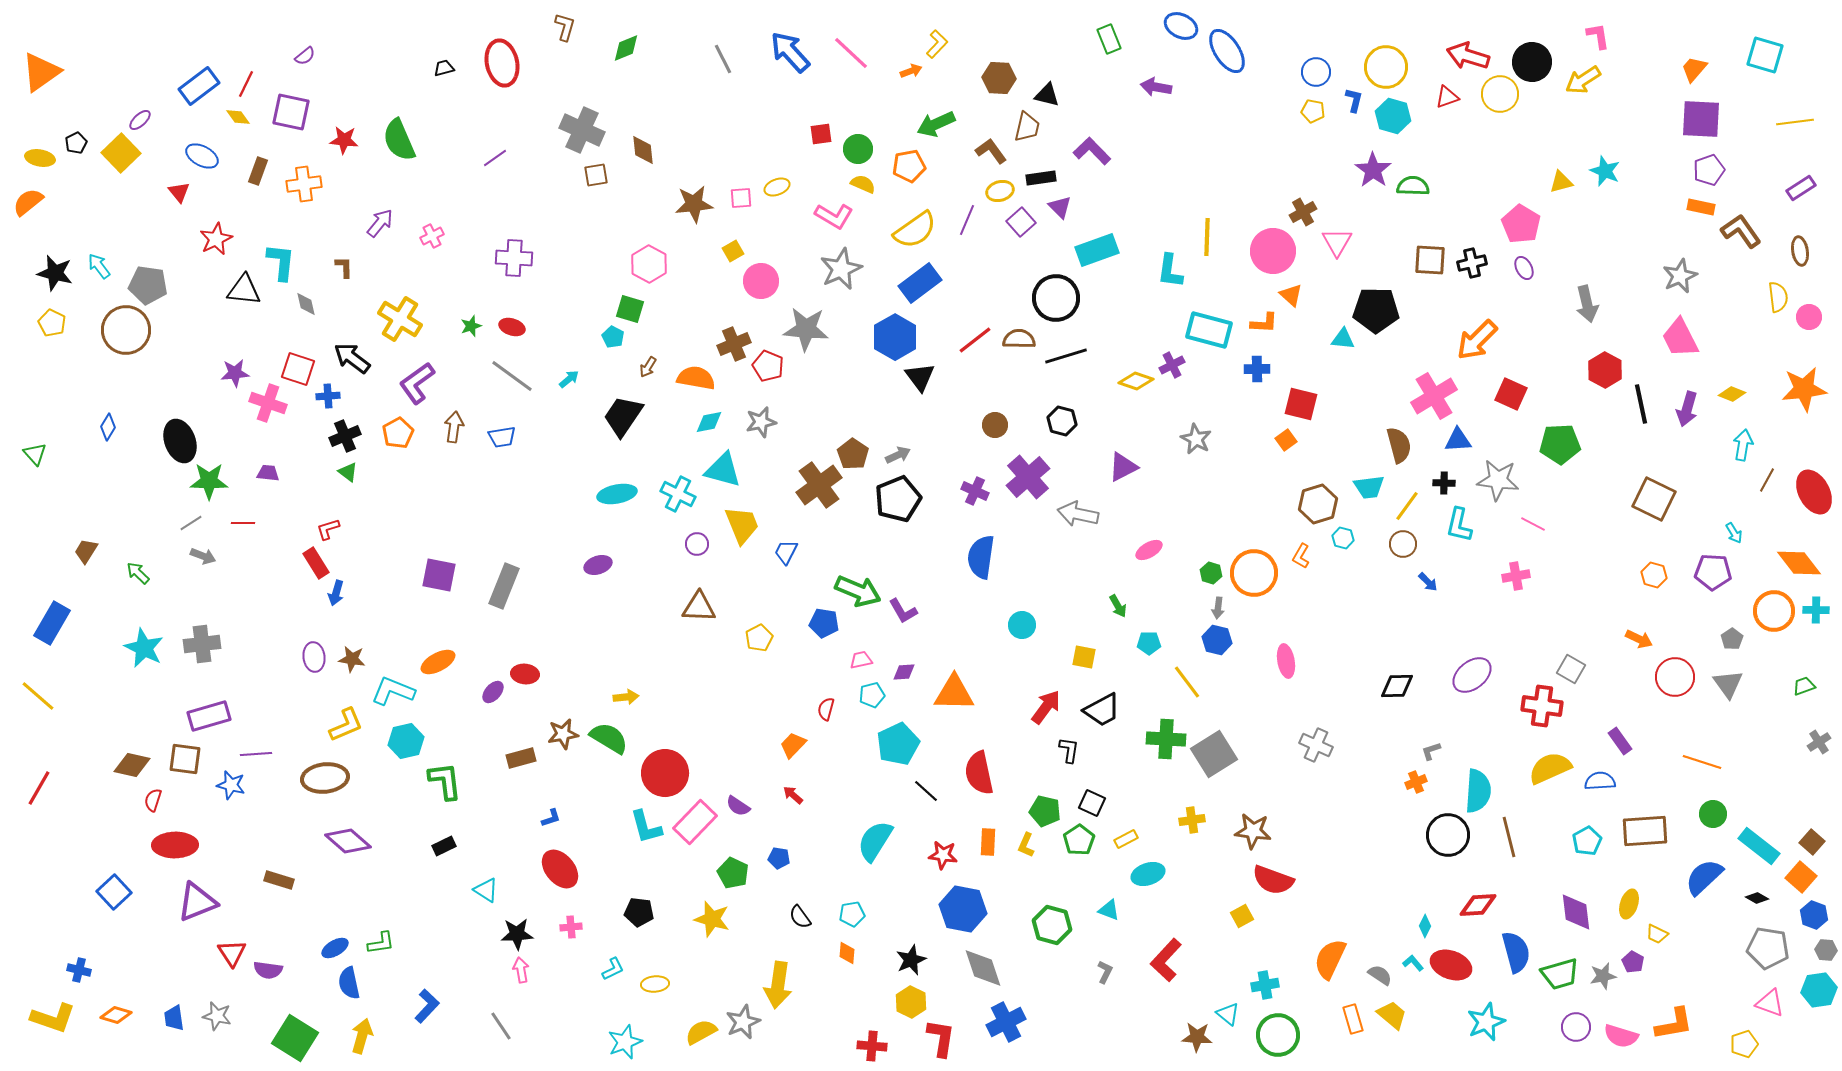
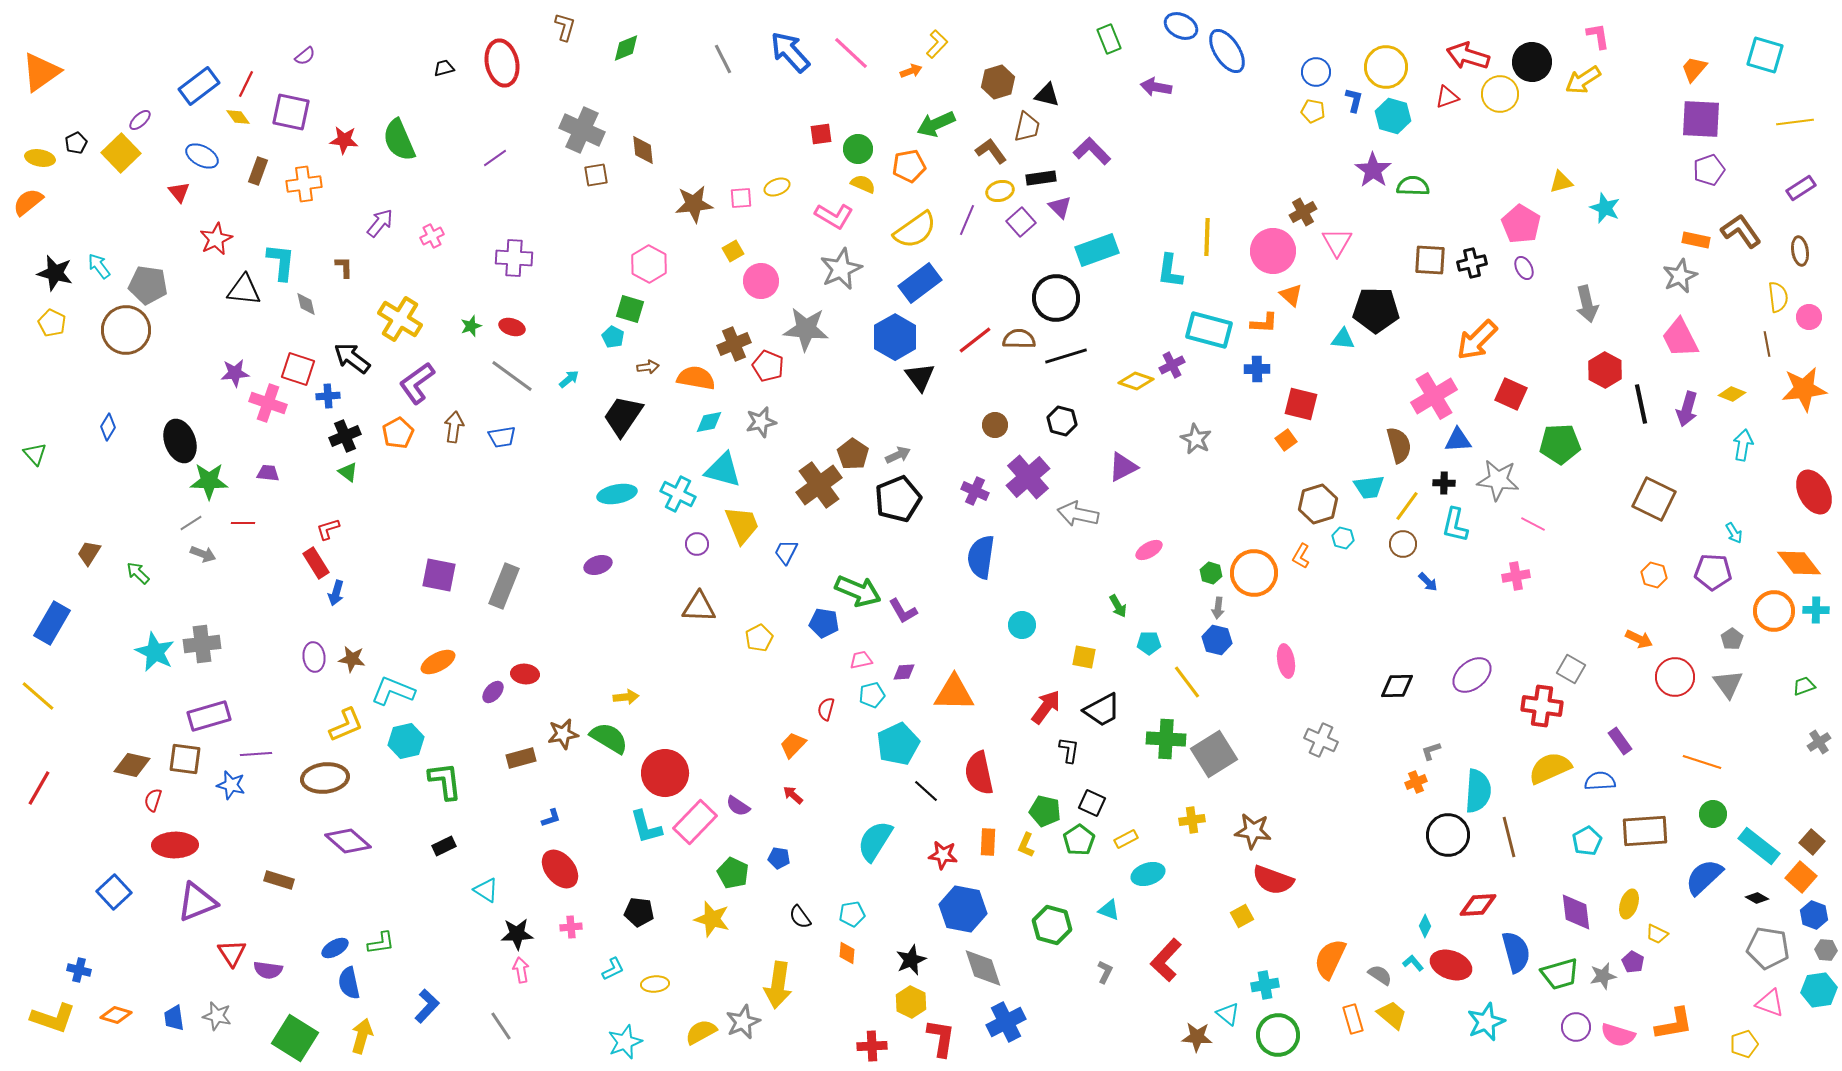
brown hexagon at (999, 78): moved 1 px left, 4 px down; rotated 20 degrees counterclockwise
cyan star at (1605, 171): moved 37 px down
orange rectangle at (1701, 207): moved 5 px left, 33 px down
brown arrow at (648, 367): rotated 130 degrees counterclockwise
brown line at (1767, 480): moved 136 px up; rotated 40 degrees counterclockwise
cyan L-shape at (1459, 525): moved 4 px left
brown trapezoid at (86, 551): moved 3 px right, 2 px down
gray arrow at (203, 556): moved 2 px up
cyan star at (144, 648): moved 11 px right, 4 px down
gray cross at (1316, 745): moved 5 px right, 5 px up
pink semicircle at (1621, 1036): moved 3 px left, 1 px up
red cross at (872, 1046): rotated 8 degrees counterclockwise
